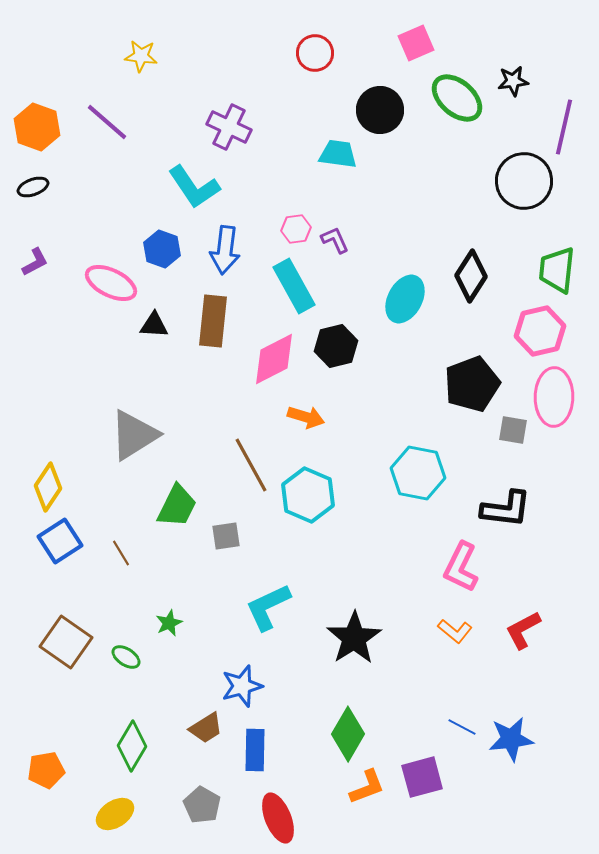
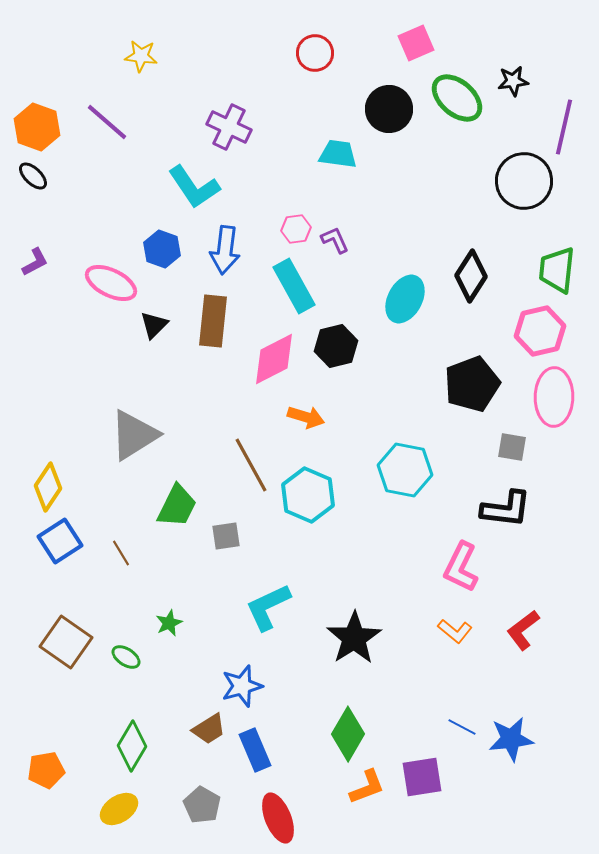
black circle at (380, 110): moved 9 px right, 1 px up
black ellipse at (33, 187): moved 11 px up; rotated 64 degrees clockwise
black triangle at (154, 325): rotated 48 degrees counterclockwise
gray square at (513, 430): moved 1 px left, 17 px down
cyan hexagon at (418, 473): moved 13 px left, 3 px up
red L-shape at (523, 630): rotated 9 degrees counterclockwise
brown trapezoid at (206, 728): moved 3 px right, 1 px down
blue rectangle at (255, 750): rotated 24 degrees counterclockwise
purple square at (422, 777): rotated 6 degrees clockwise
yellow ellipse at (115, 814): moved 4 px right, 5 px up
